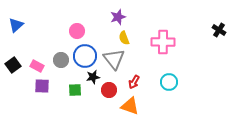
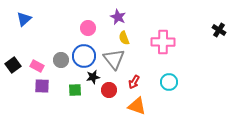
purple star: rotated 28 degrees counterclockwise
blue triangle: moved 8 px right, 6 px up
pink circle: moved 11 px right, 3 px up
blue circle: moved 1 px left
orange triangle: moved 7 px right
